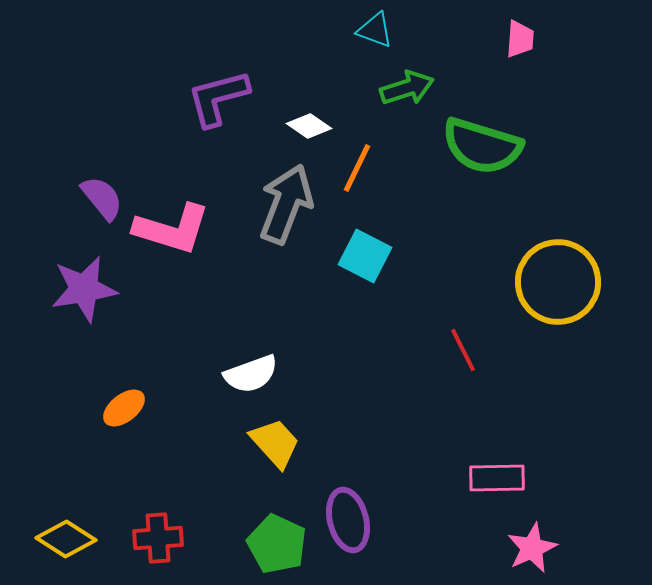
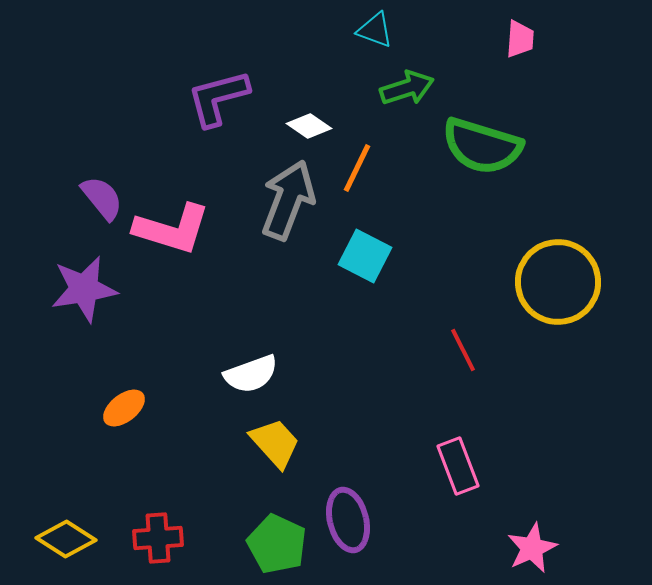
gray arrow: moved 2 px right, 4 px up
pink rectangle: moved 39 px left, 12 px up; rotated 70 degrees clockwise
